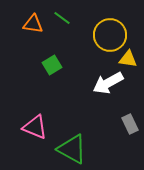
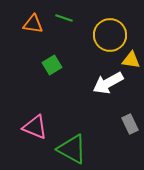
green line: moved 2 px right; rotated 18 degrees counterclockwise
yellow triangle: moved 3 px right, 1 px down
